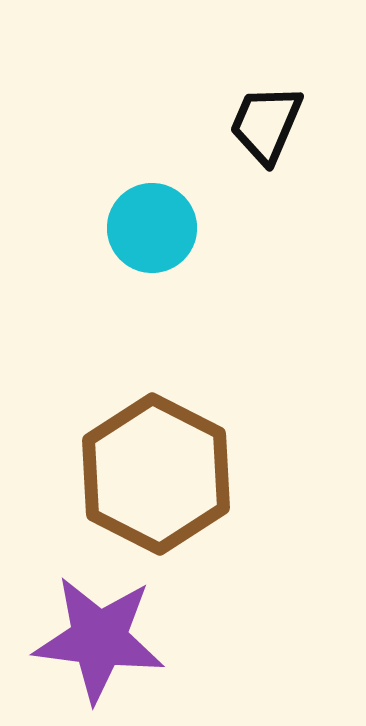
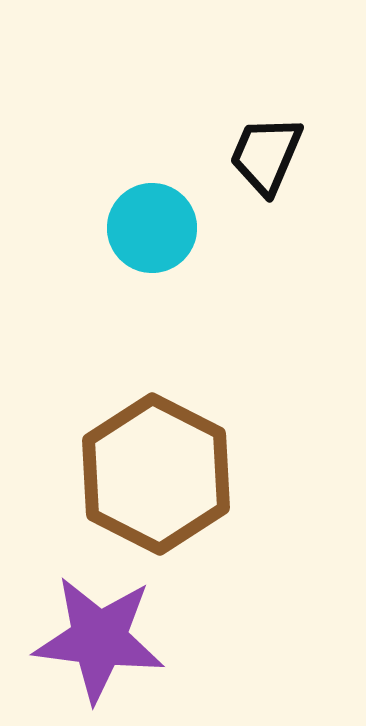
black trapezoid: moved 31 px down
